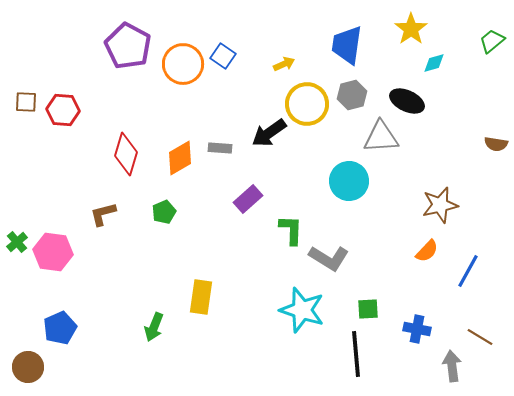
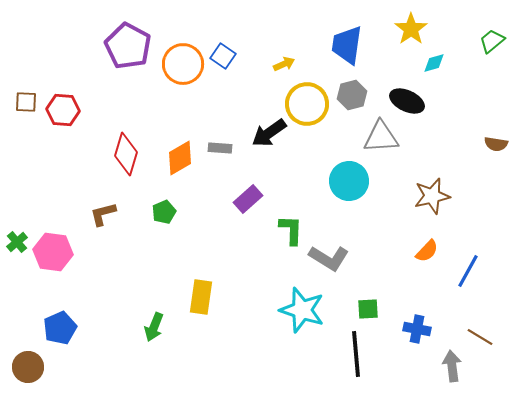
brown star: moved 8 px left, 9 px up
